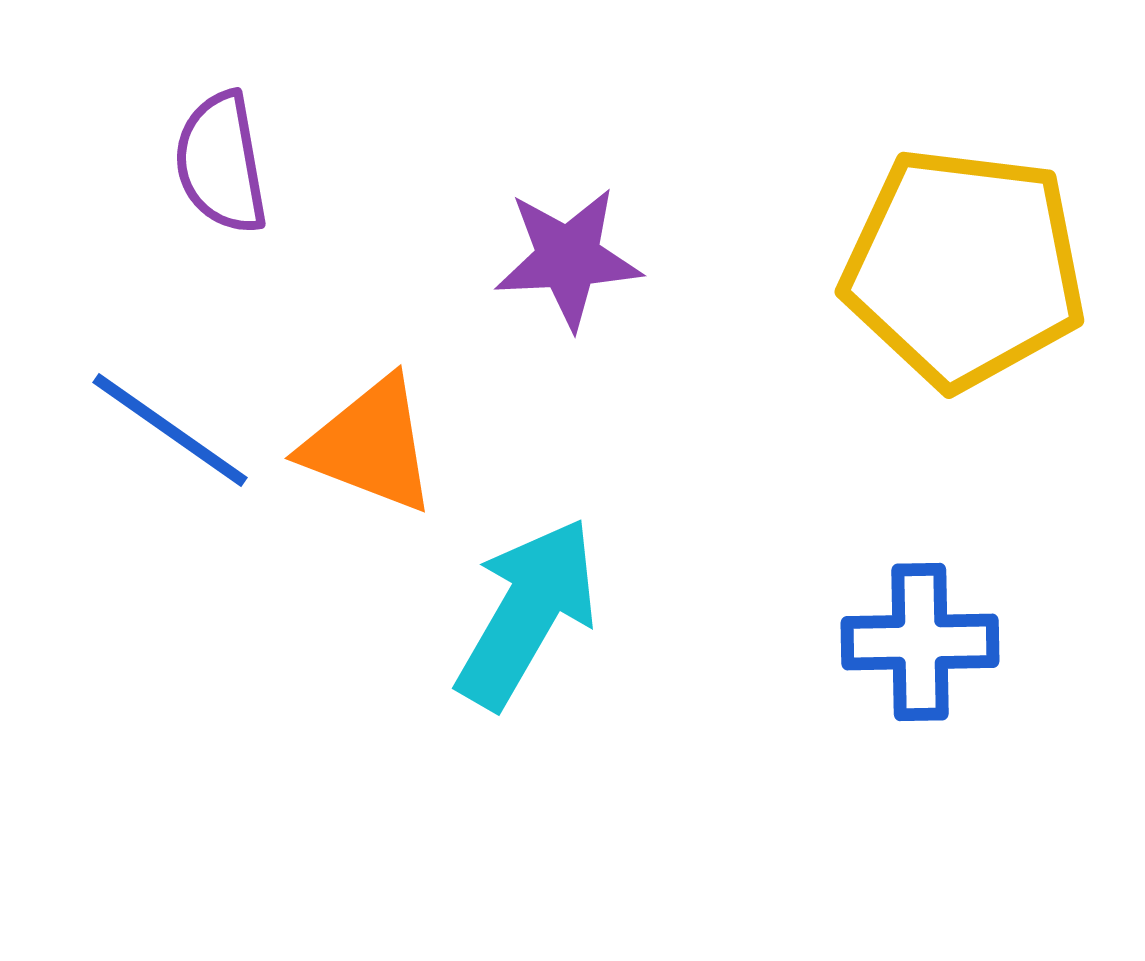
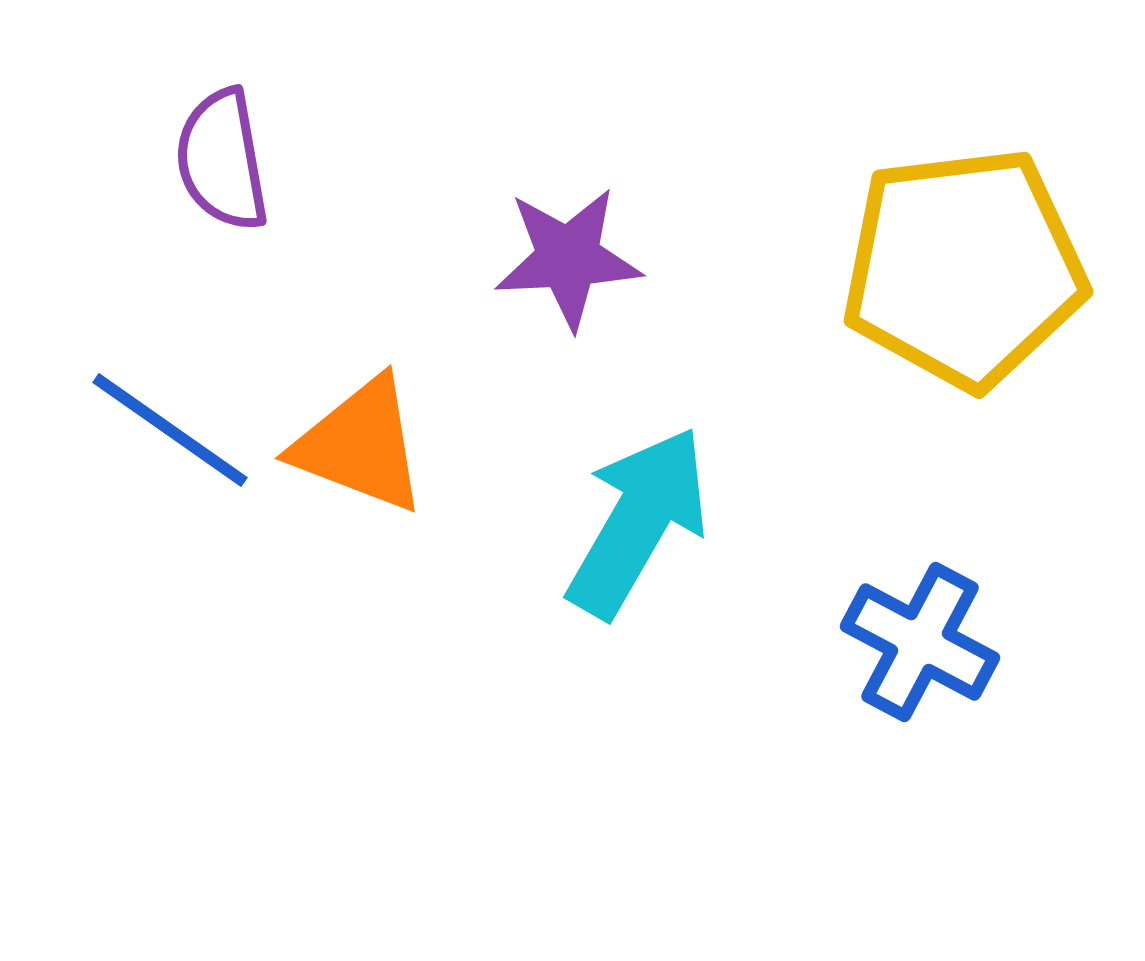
purple semicircle: moved 1 px right, 3 px up
yellow pentagon: rotated 14 degrees counterclockwise
orange triangle: moved 10 px left
cyan arrow: moved 111 px right, 91 px up
blue cross: rotated 29 degrees clockwise
